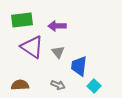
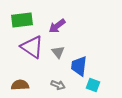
purple arrow: rotated 36 degrees counterclockwise
cyan square: moved 1 px left, 1 px up; rotated 24 degrees counterclockwise
